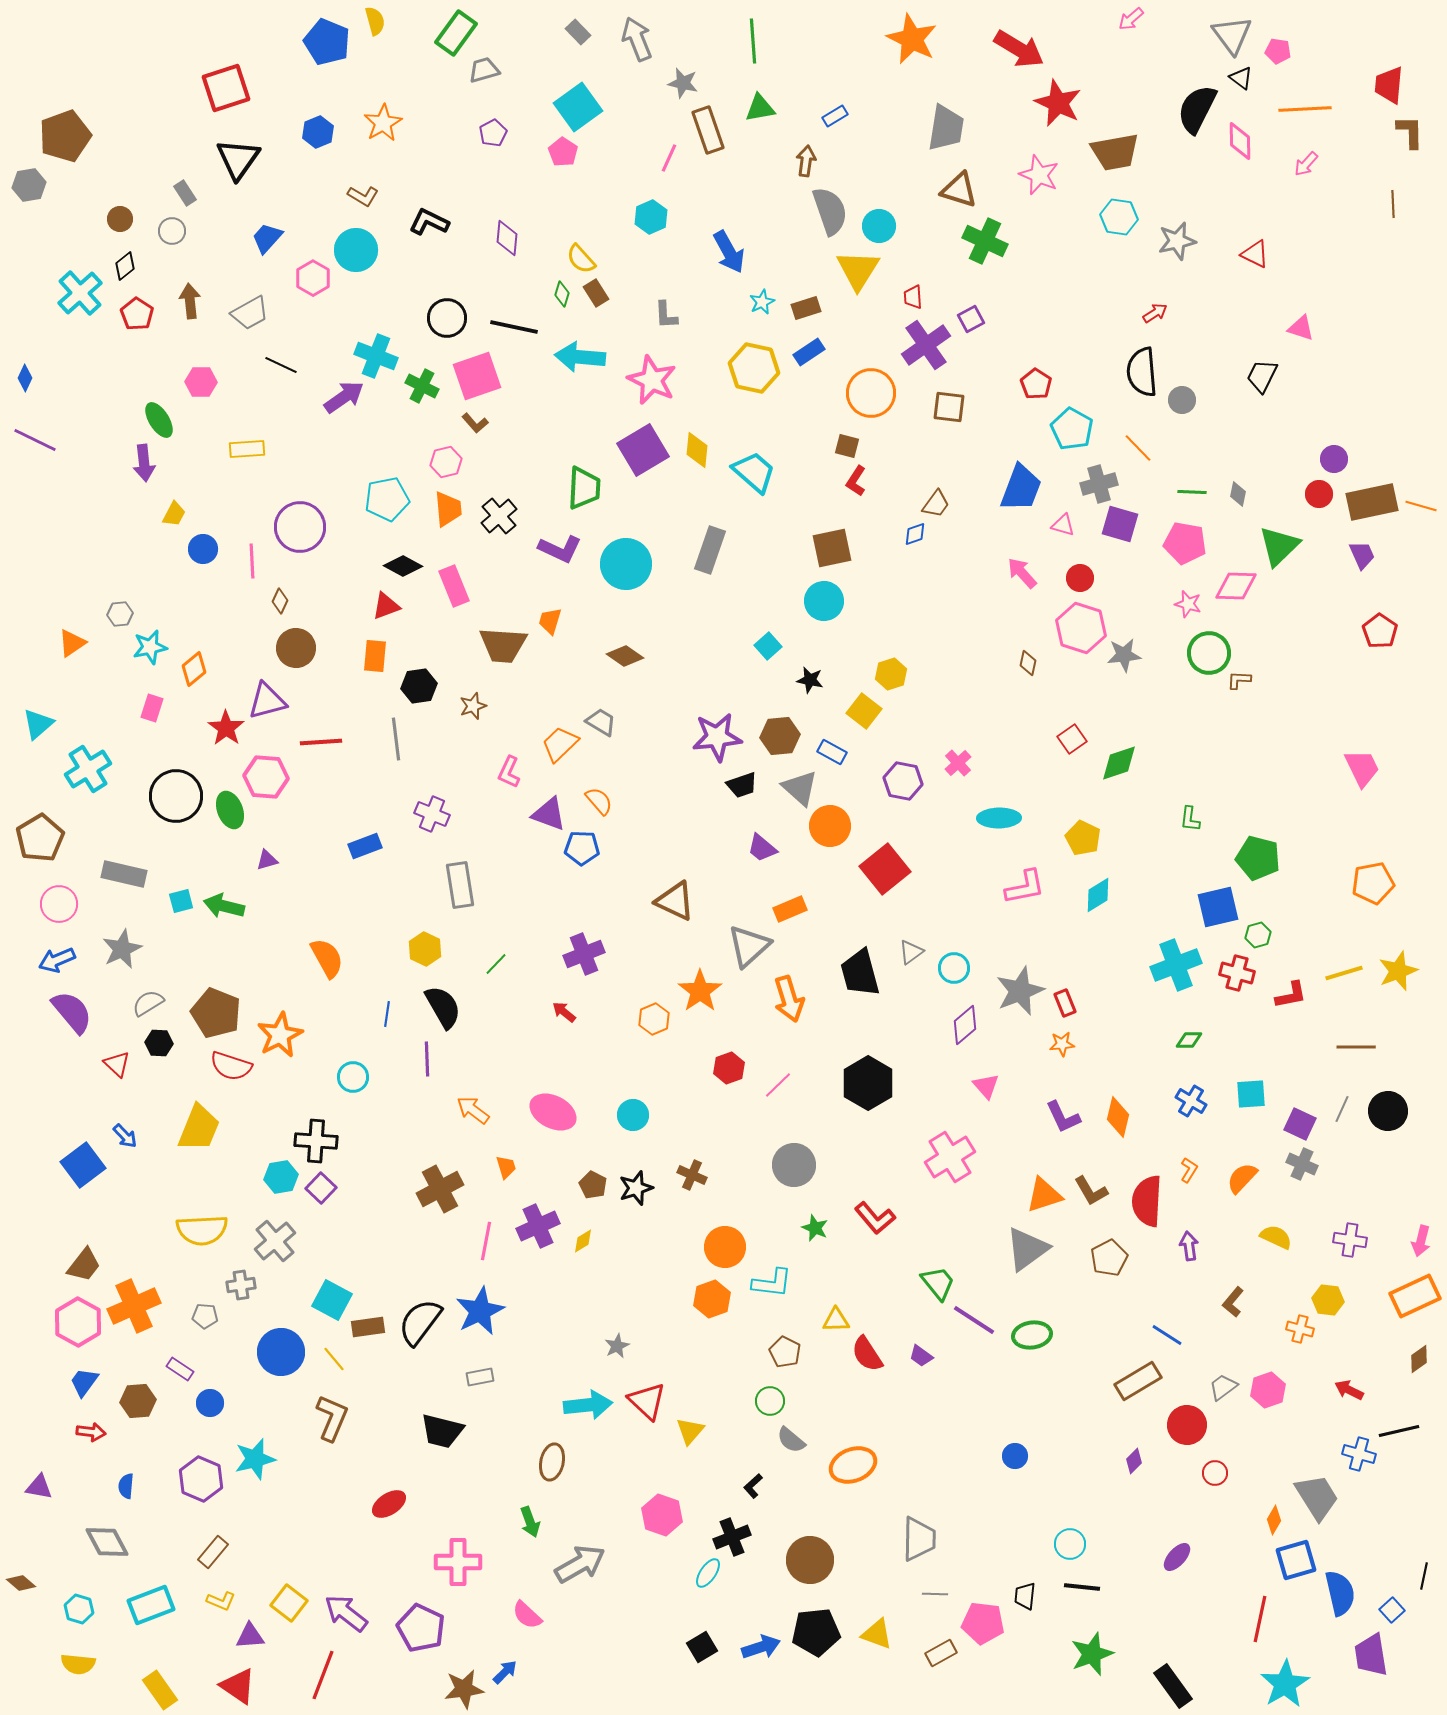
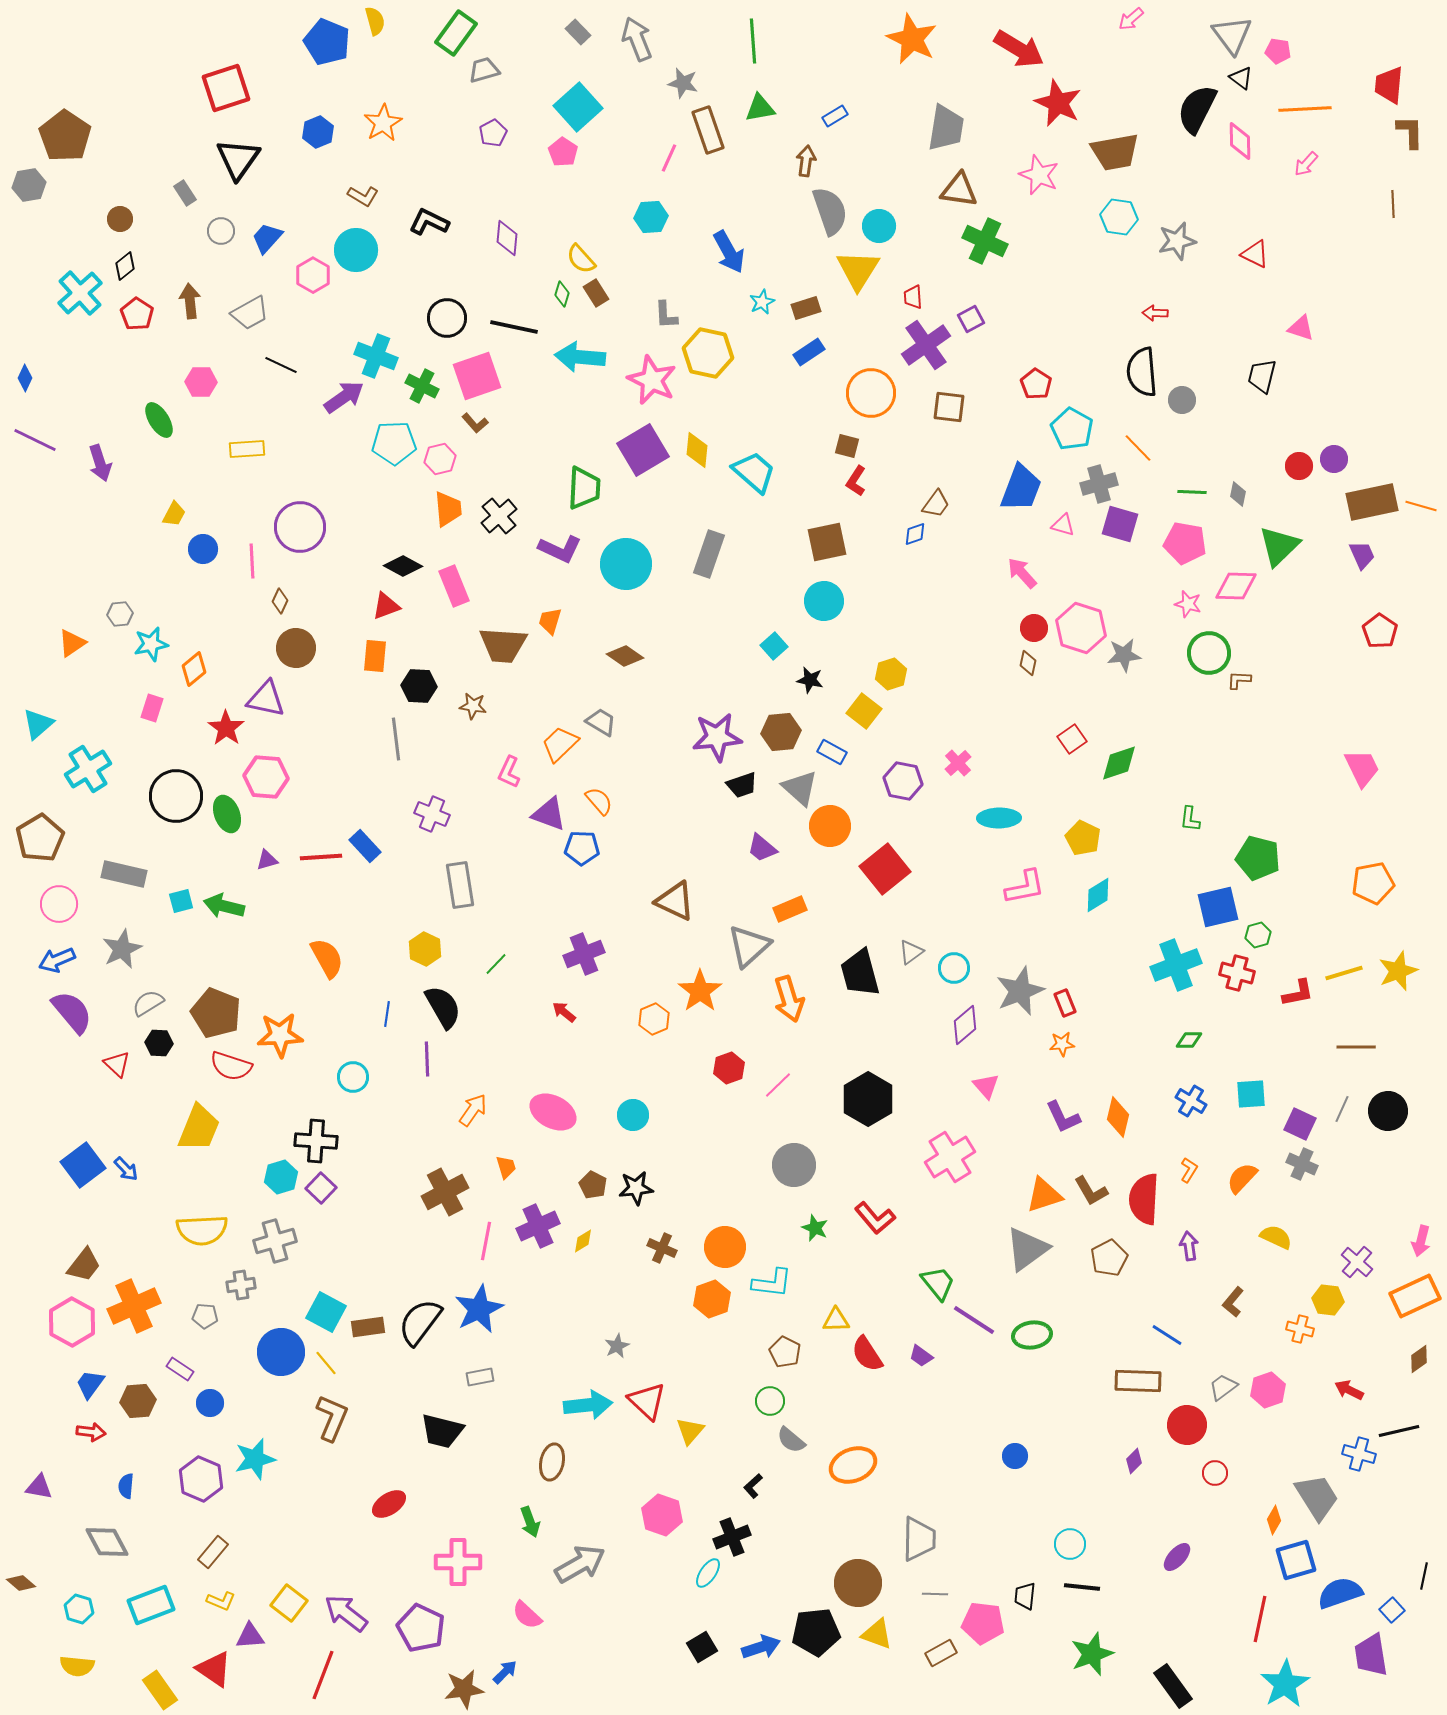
cyan square at (578, 107): rotated 6 degrees counterclockwise
brown pentagon at (65, 136): rotated 18 degrees counterclockwise
brown triangle at (959, 190): rotated 9 degrees counterclockwise
cyan hexagon at (651, 217): rotated 20 degrees clockwise
gray circle at (172, 231): moved 49 px right
pink hexagon at (313, 278): moved 3 px up
red arrow at (1155, 313): rotated 145 degrees counterclockwise
yellow hexagon at (754, 368): moved 46 px left, 15 px up
black trapezoid at (1262, 376): rotated 12 degrees counterclockwise
pink hexagon at (446, 462): moved 6 px left, 3 px up
purple arrow at (144, 463): moved 44 px left; rotated 12 degrees counterclockwise
red circle at (1319, 494): moved 20 px left, 28 px up
cyan pentagon at (387, 499): moved 7 px right, 56 px up; rotated 9 degrees clockwise
brown square at (832, 548): moved 5 px left, 6 px up
gray rectangle at (710, 550): moved 1 px left, 4 px down
red circle at (1080, 578): moved 46 px left, 50 px down
cyan square at (768, 646): moved 6 px right
cyan star at (150, 647): moved 1 px right, 3 px up
black hexagon at (419, 686): rotated 12 degrees clockwise
purple triangle at (267, 701): moved 1 px left, 2 px up; rotated 27 degrees clockwise
brown star at (473, 706): rotated 28 degrees clockwise
brown hexagon at (780, 736): moved 1 px right, 4 px up
red line at (321, 742): moved 115 px down
green ellipse at (230, 810): moved 3 px left, 4 px down
blue rectangle at (365, 846): rotated 68 degrees clockwise
red L-shape at (1291, 995): moved 7 px right, 2 px up
orange star at (280, 1035): rotated 24 degrees clockwise
black hexagon at (868, 1083): moved 16 px down
orange arrow at (473, 1110): rotated 88 degrees clockwise
blue arrow at (125, 1136): moved 1 px right, 33 px down
brown cross at (692, 1175): moved 30 px left, 73 px down
cyan hexagon at (281, 1177): rotated 8 degrees counterclockwise
black star at (636, 1188): rotated 12 degrees clockwise
brown cross at (440, 1189): moved 5 px right, 3 px down
red semicircle at (1147, 1201): moved 3 px left, 2 px up
purple cross at (1350, 1240): moved 7 px right, 22 px down; rotated 32 degrees clockwise
gray cross at (275, 1241): rotated 24 degrees clockwise
cyan square at (332, 1300): moved 6 px left, 12 px down
blue star at (480, 1311): moved 1 px left, 2 px up
pink hexagon at (78, 1322): moved 6 px left
yellow line at (334, 1359): moved 8 px left, 4 px down
brown rectangle at (1138, 1381): rotated 33 degrees clockwise
blue trapezoid at (84, 1382): moved 6 px right, 2 px down
brown circle at (810, 1560): moved 48 px right, 23 px down
blue semicircle at (1340, 1593): rotated 96 degrees counterclockwise
yellow semicircle at (78, 1664): moved 1 px left, 2 px down
red triangle at (238, 1686): moved 24 px left, 17 px up
